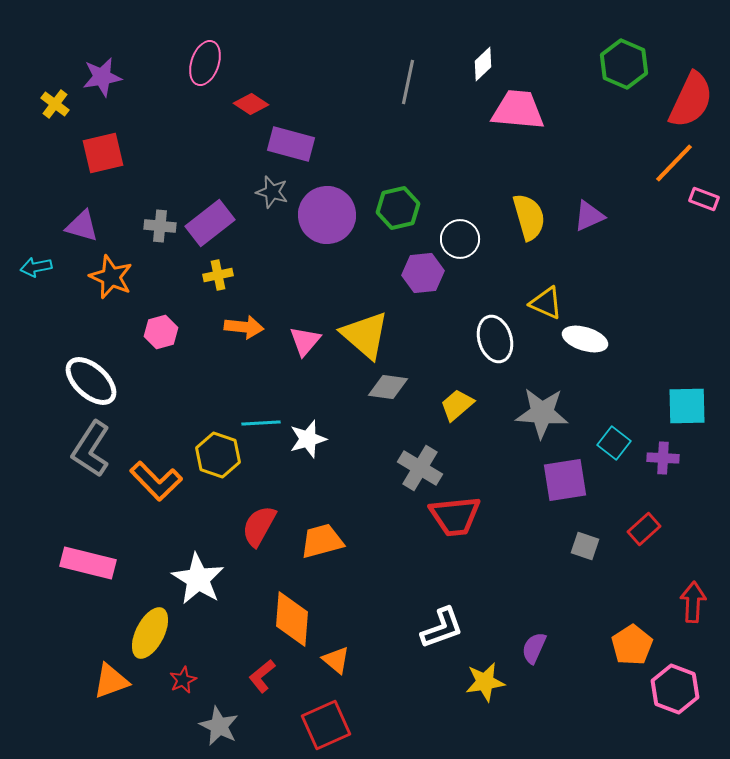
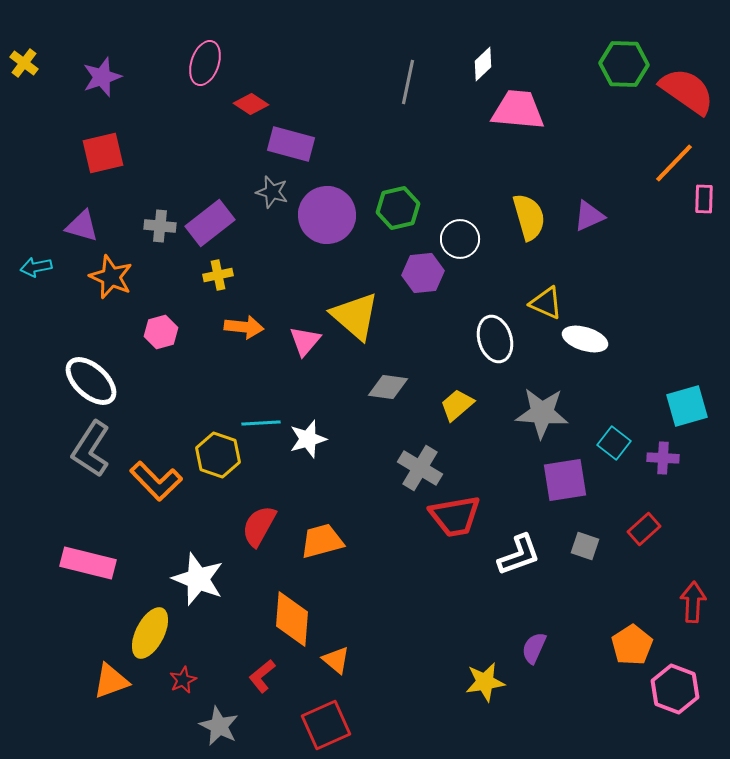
green hexagon at (624, 64): rotated 21 degrees counterclockwise
purple star at (102, 77): rotated 9 degrees counterclockwise
red semicircle at (691, 100): moved 4 px left, 9 px up; rotated 80 degrees counterclockwise
yellow cross at (55, 104): moved 31 px left, 41 px up
pink rectangle at (704, 199): rotated 72 degrees clockwise
yellow triangle at (365, 335): moved 10 px left, 19 px up
cyan square at (687, 406): rotated 15 degrees counterclockwise
red trapezoid at (455, 516): rotated 4 degrees counterclockwise
white star at (198, 579): rotated 10 degrees counterclockwise
white L-shape at (442, 628): moved 77 px right, 73 px up
